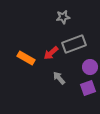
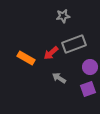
gray star: moved 1 px up
gray arrow: rotated 16 degrees counterclockwise
purple square: moved 1 px down
